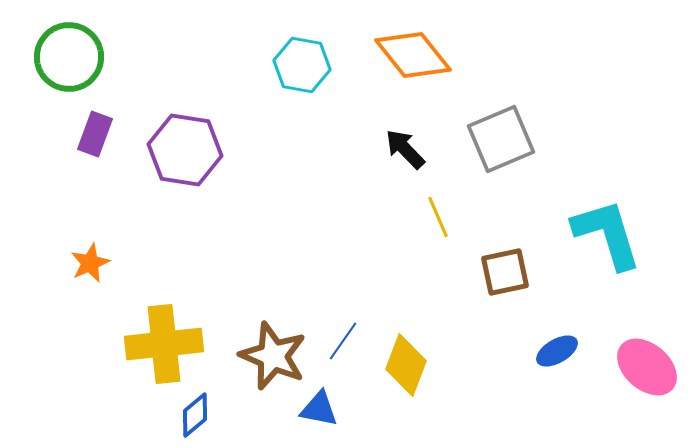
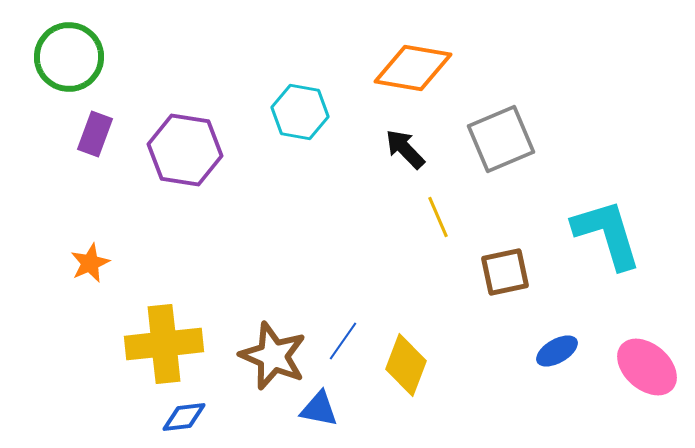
orange diamond: moved 13 px down; rotated 42 degrees counterclockwise
cyan hexagon: moved 2 px left, 47 px down
blue diamond: moved 11 px left, 2 px down; rotated 33 degrees clockwise
